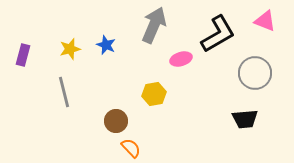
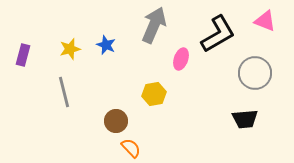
pink ellipse: rotated 55 degrees counterclockwise
